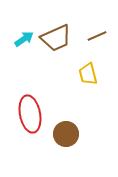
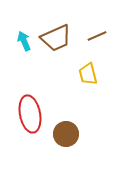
cyan arrow: moved 2 px down; rotated 78 degrees counterclockwise
